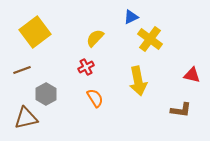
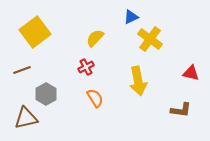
red triangle: moved 1 px left, 2 px up
